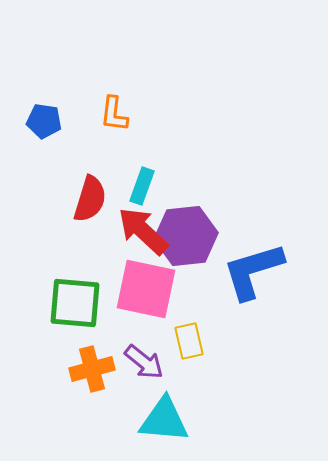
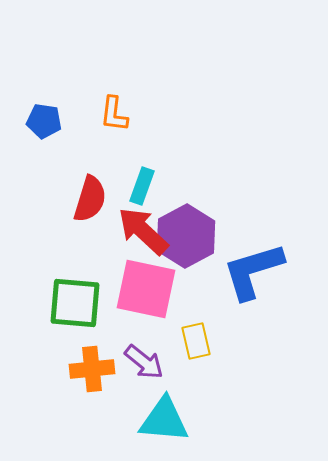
purple hexagon: rotated 22 degrees counterclockwise
yellow rectangle: moved 7 px right
orange cross: rotated 9 degrees clockwise
